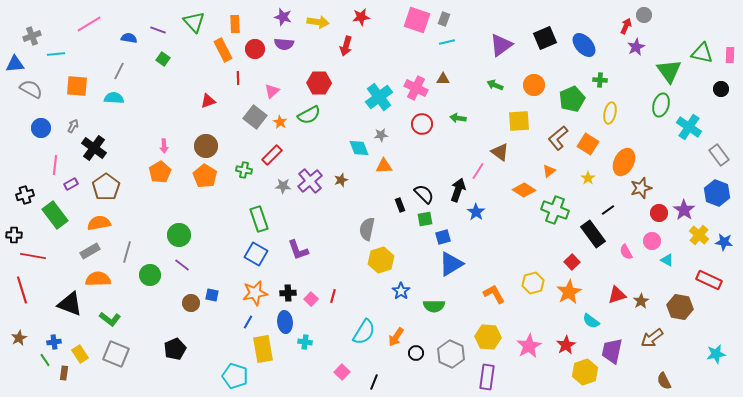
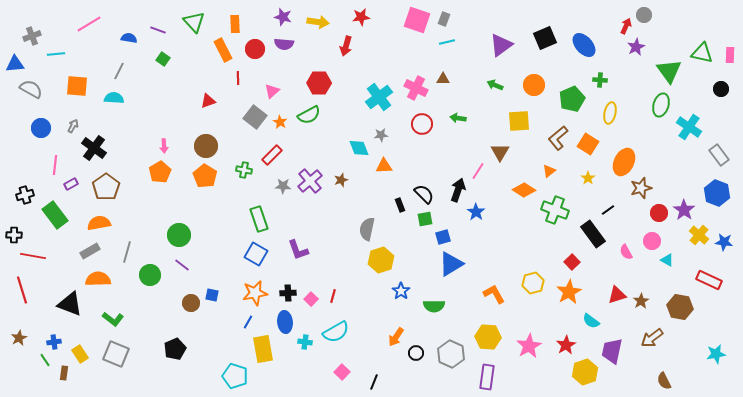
brown triangle at (500, 152): rotated 24 degrees clockwise
green L-shape at (110, 319): moved 3 px right
cyan semicircle at (364, 332): moved 28 px left; rotated 28 degrees clockwise
